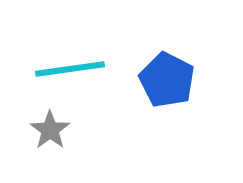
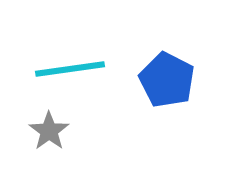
gray star: moved 1 px left, 1 px down
